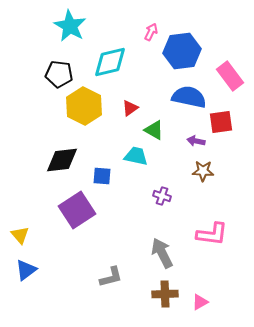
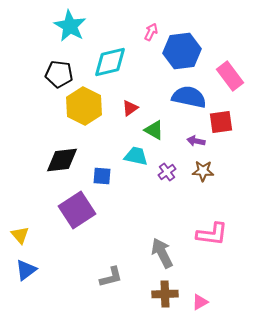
purple cross: moved 5 px right, 24 px up; rotated 36 degrees clockwise
